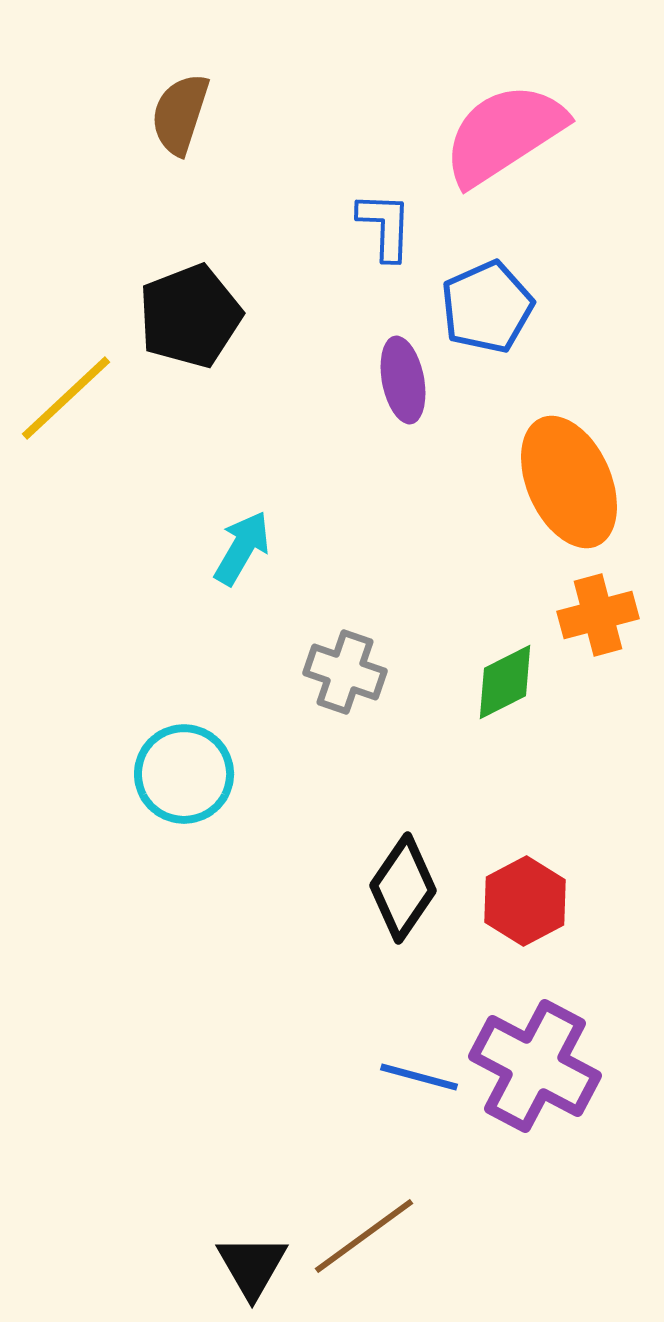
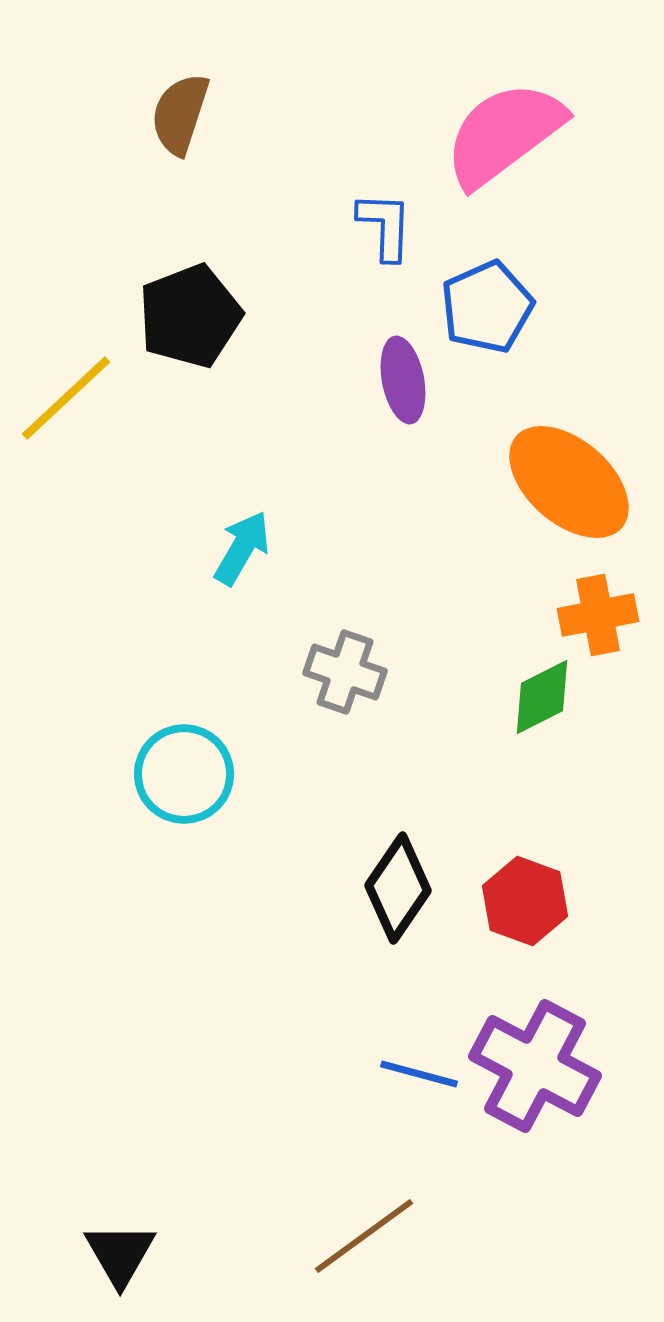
pink semicircle: rotated 4 degrees counterclockwise
orange ellipse: rotated 25 degrees counterclockwise
orange cross: rotated 4 degrees clockwise
green diamond: moved 37 px right, 15 px down
black diamond: moved 5 px left
red hexagon: rotated 12 degrees counterclockwise
blue line: moved 3 px up
black triangle: moved 132 px left, 12 px up
